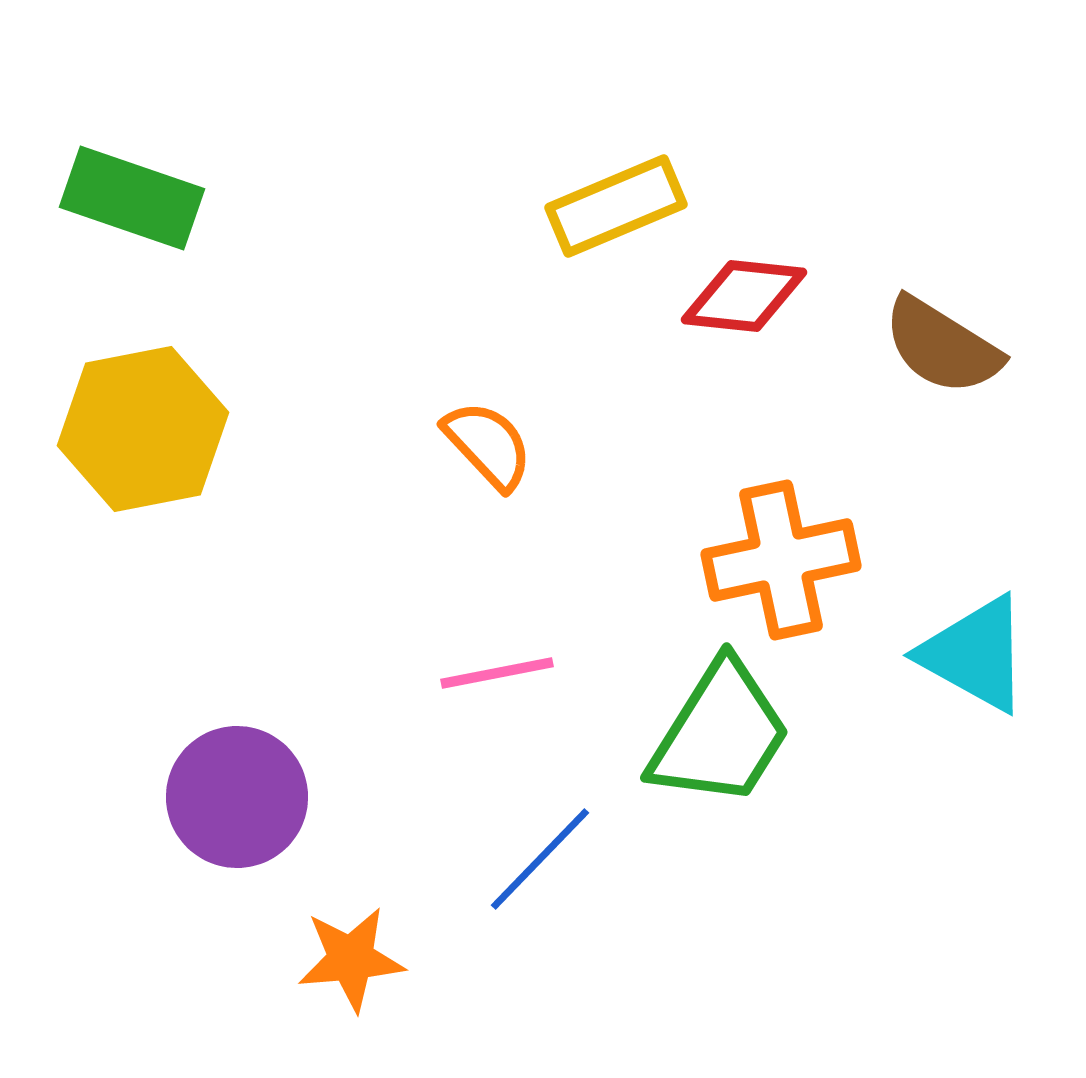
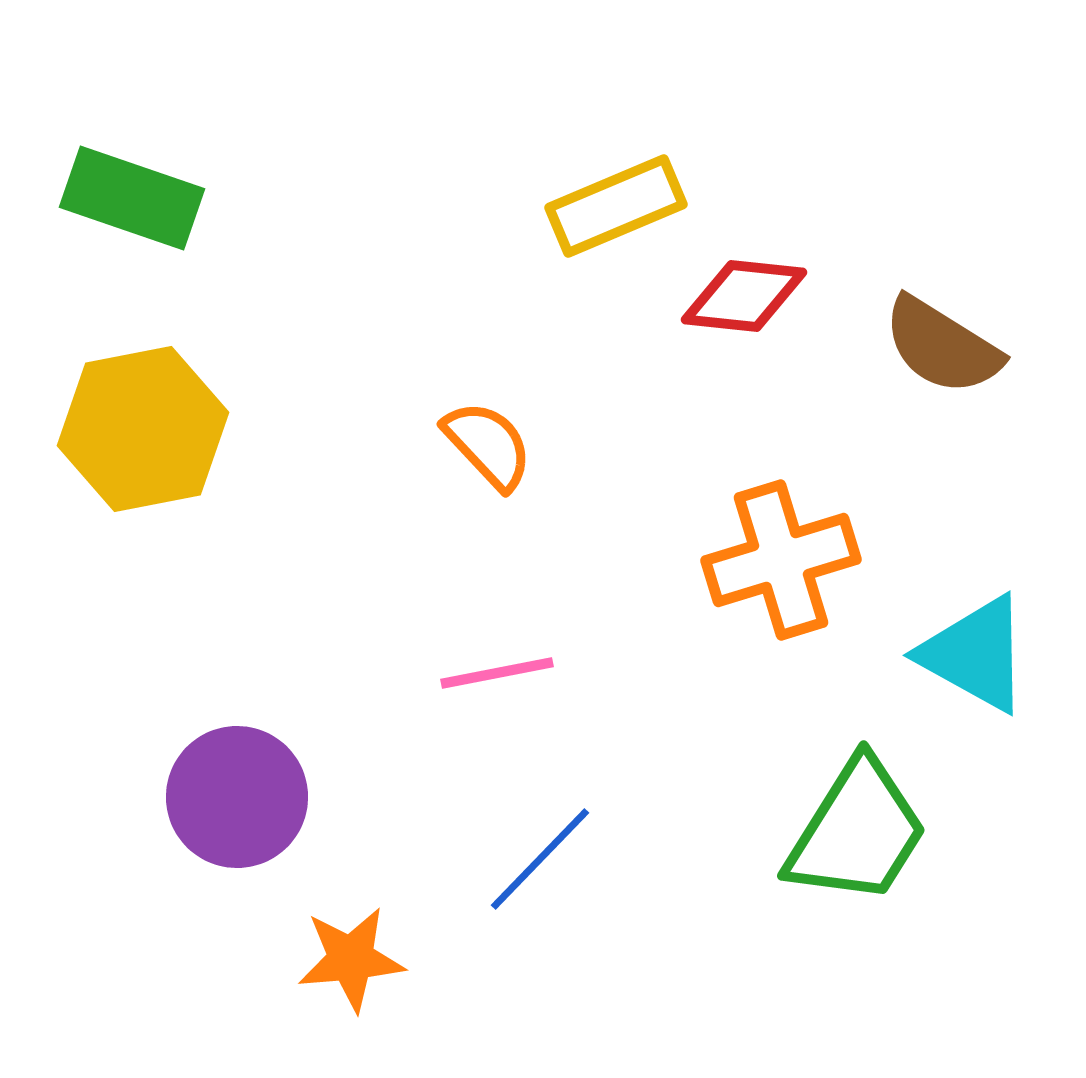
orange cross: rotated 5 degrees counterclockwise
green trapezoid: moved 137 px right, 98 px down
